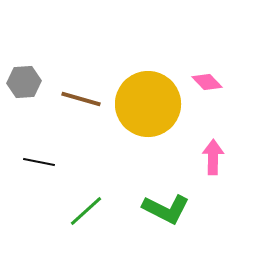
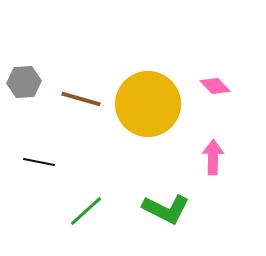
pink diamond: moved 8 px right, 4 px down
